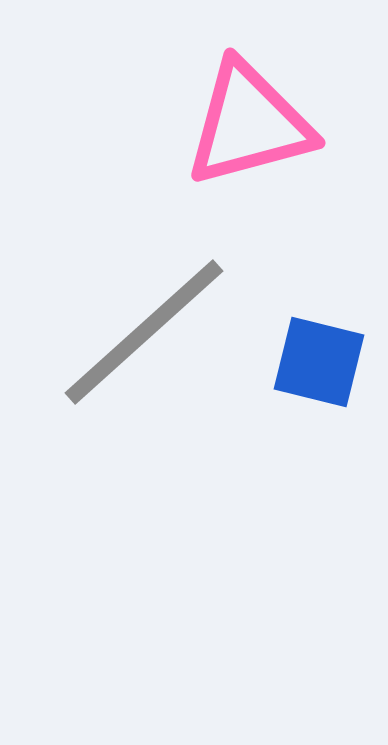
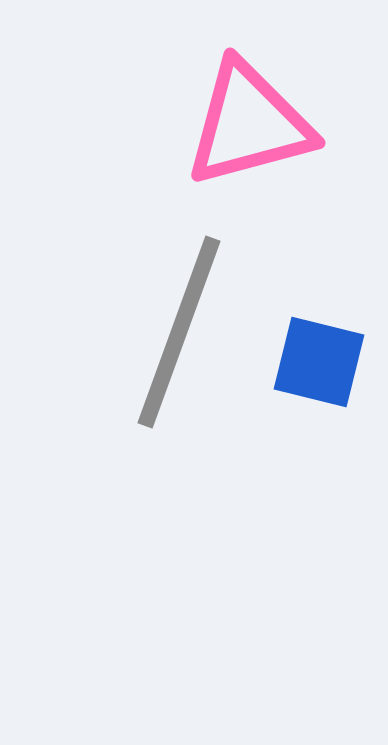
gray line: moved 35 px right; rotated 28 degrees counterclockwise
